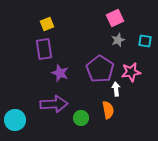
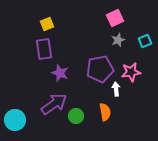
cyan square: rotated 32 degrees counterclockwise
purple pentagon: rotated 28 degrees clockwise
purple arrow: rotated 32 degrees counterclockwise
orange semicircle: moved 3 px left, 2 px down
green circle: moved 5 px left, 2 px up
